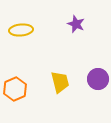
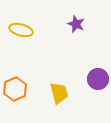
yellow ellipse: rotated 20 degrees clockwise
yellow trapezoid: moved 1 px left, 11 px down
